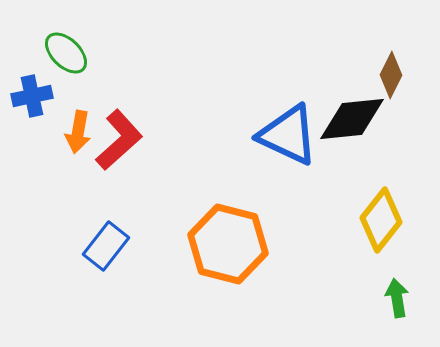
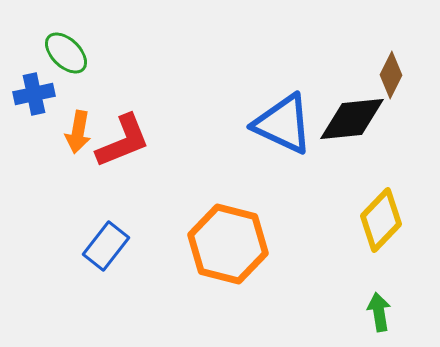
blue cross: moved 2 px right, 2 px up
blue triangle: moved 5 px left, 11 px up
red L-shape: moved 4 px right, 1 px down; rotated 20 degrees clockwise
yellow diamond: rotated 6 degrees clockwise
green arrow: moved 18 px left, 14 px down
